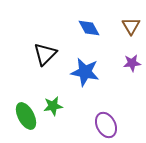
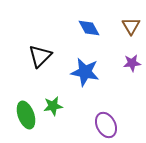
black triangle: moved 5 px left, 2 px down
green ellipse: moved 1 px up; rotated 8 degrees clockwise
